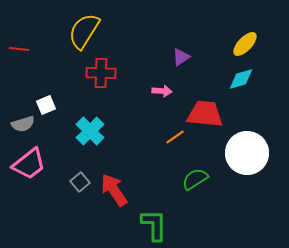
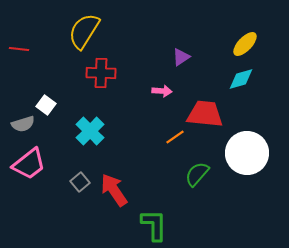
white square: rotated 30 degrees counterclockwise
green semicircle: moved 2 px right, 5 px up; rotated 16 degrees counterclockwise
